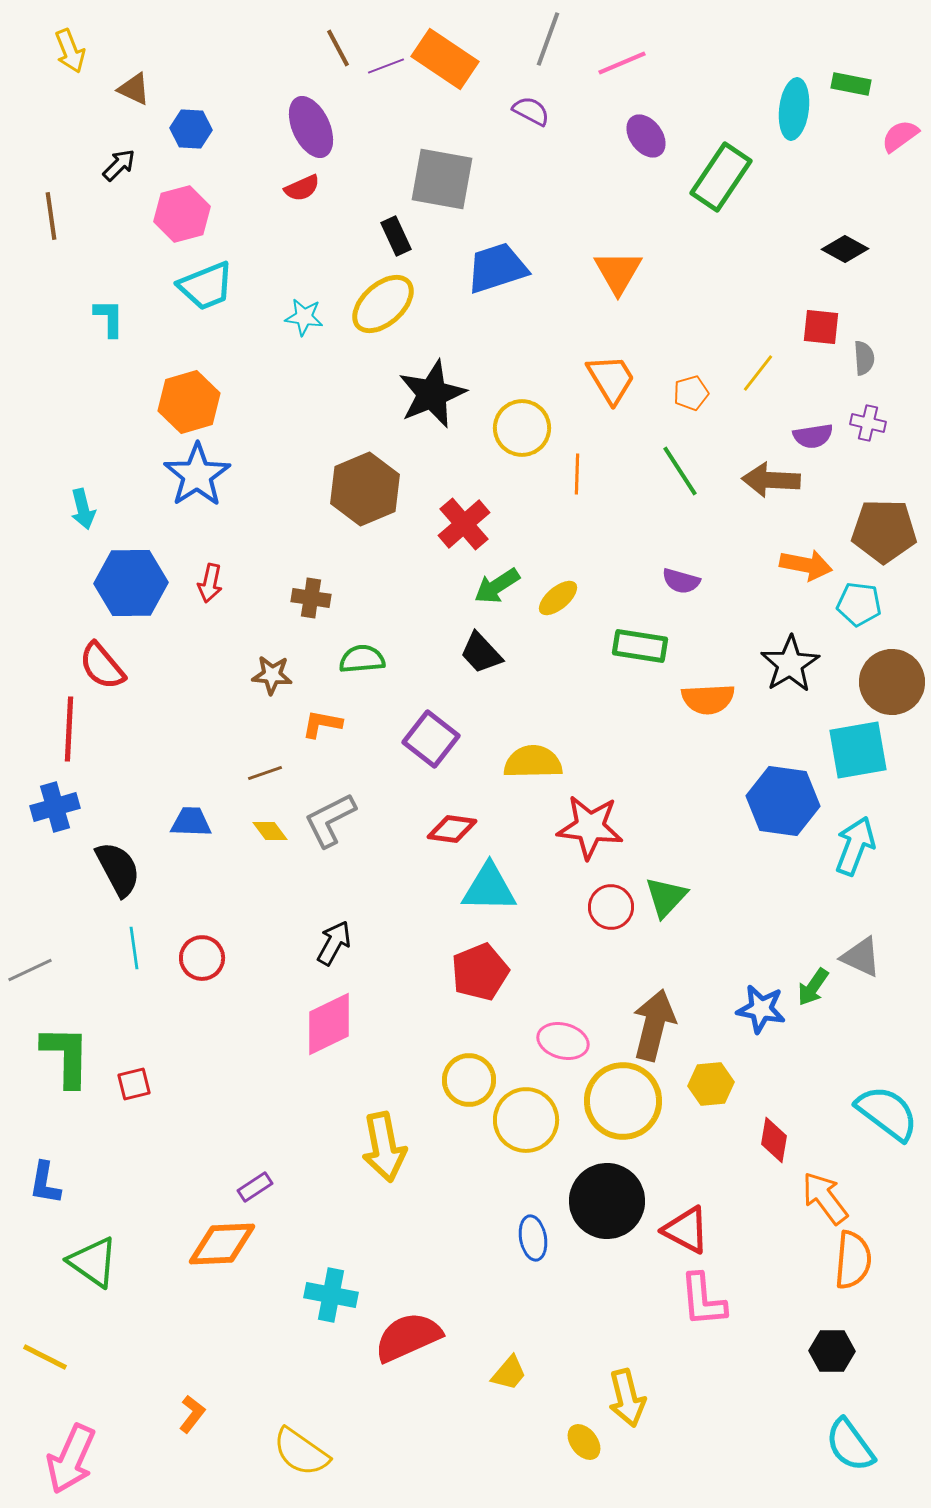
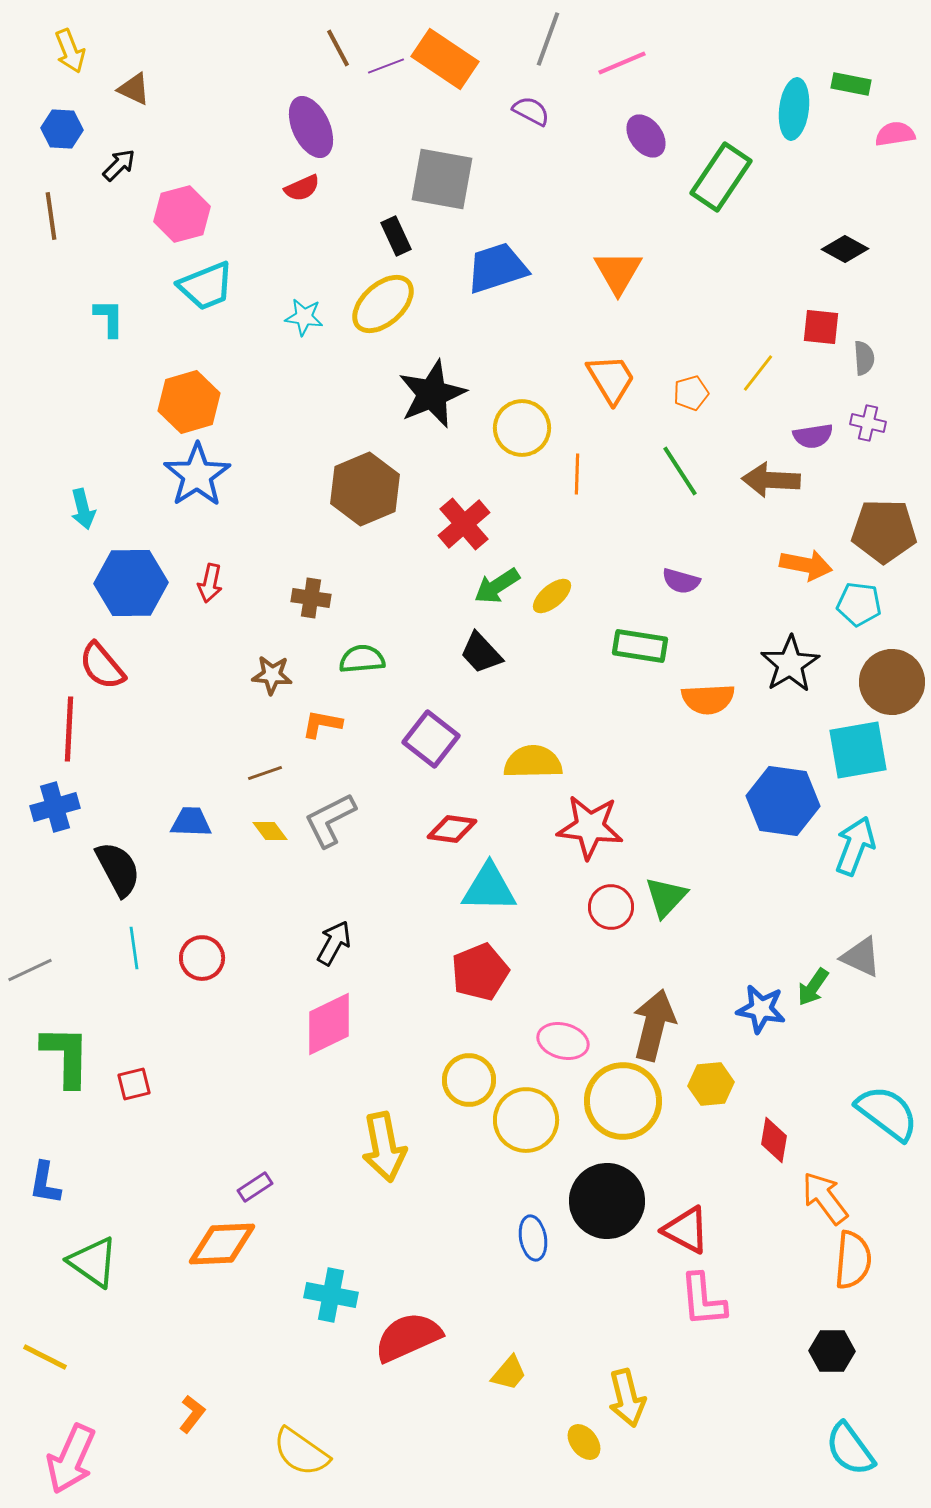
blue hexagon at (191, 129): moved 129 px left
pink semicircle at (900, 136): moved 5 px left, 2 px up; rotated 27 degrees clockwise
yellow ellipse at (558, 598): moved 6 px left, 2 px up
cyan semicircle at (850, 1445): moved 4 px down
